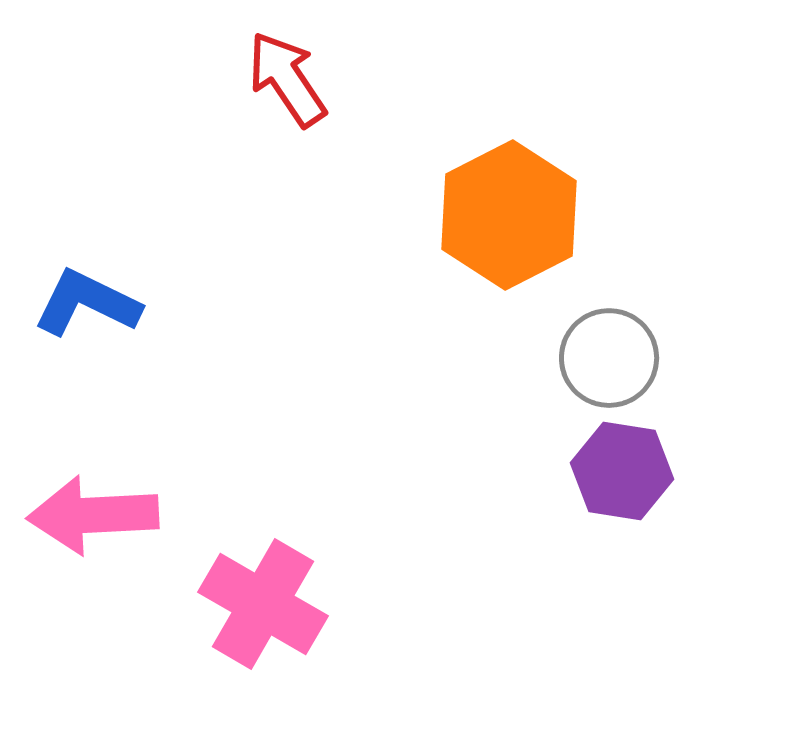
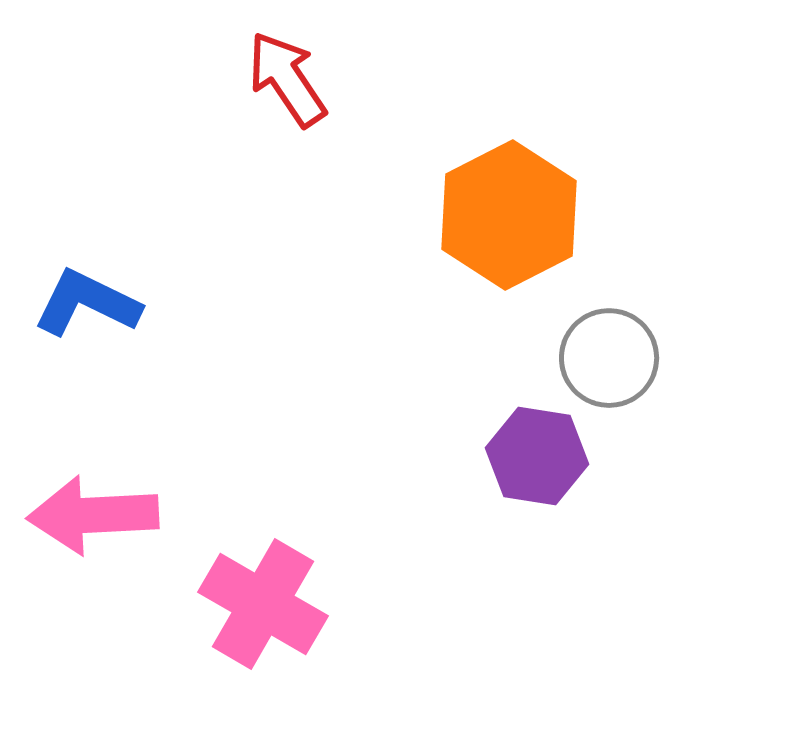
purple hexagon: moved 85 px left, 15 px up
